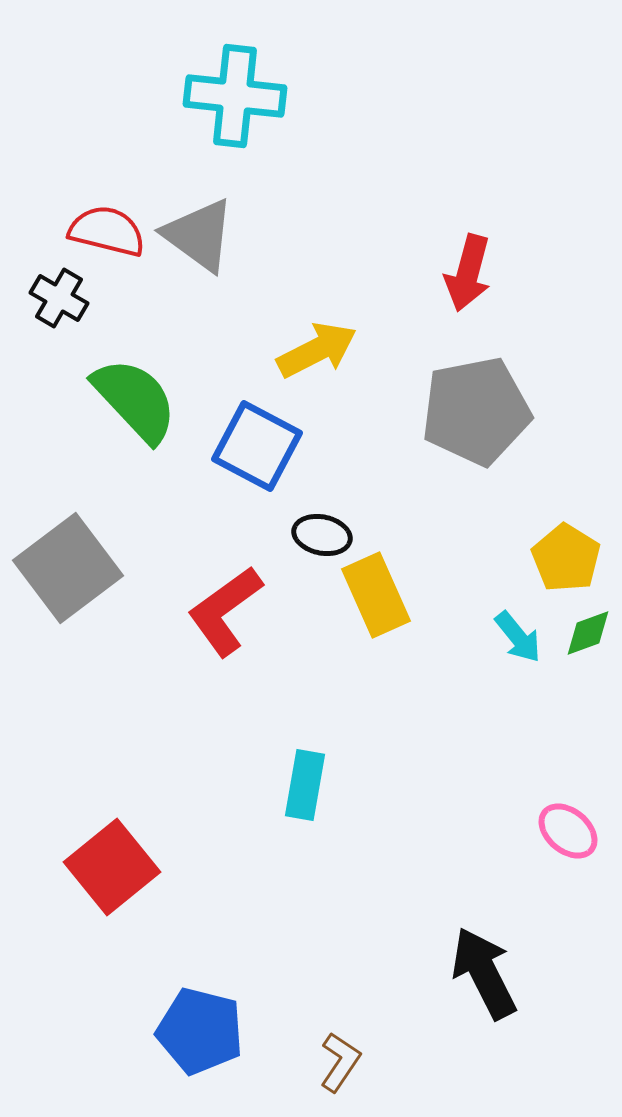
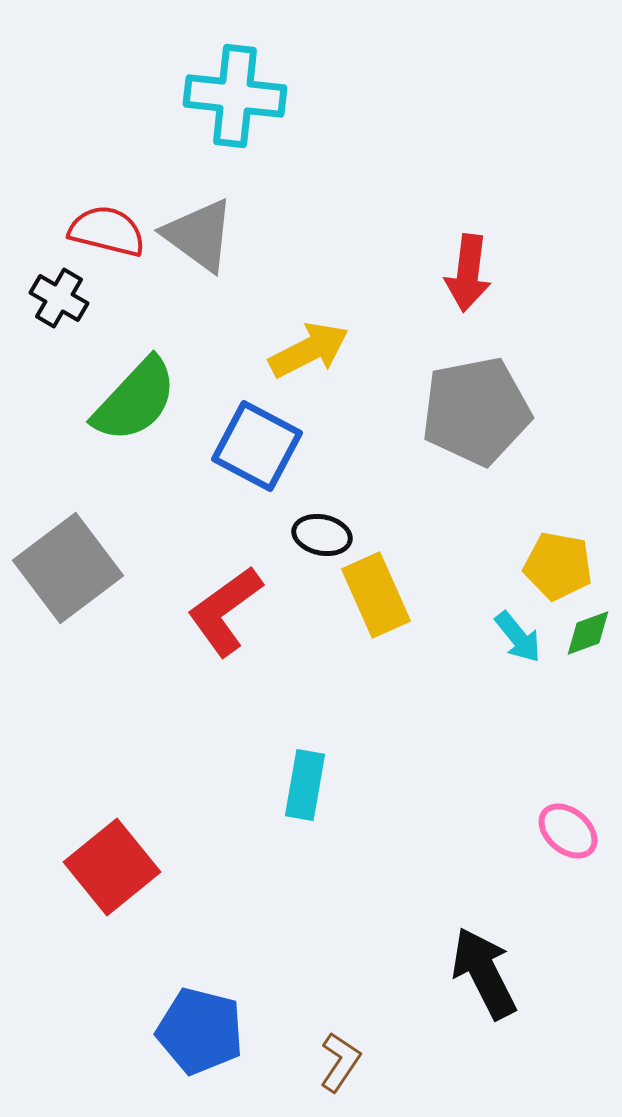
red arrow: rotated 8 degrees counterclockwise
yellow arrow: moved 8 px left
green semicircle: rotated 86 degrees clockwise
yellow pentagon: moved 8 px left, 8 px down; rotated 22 degrees counterclockwise
